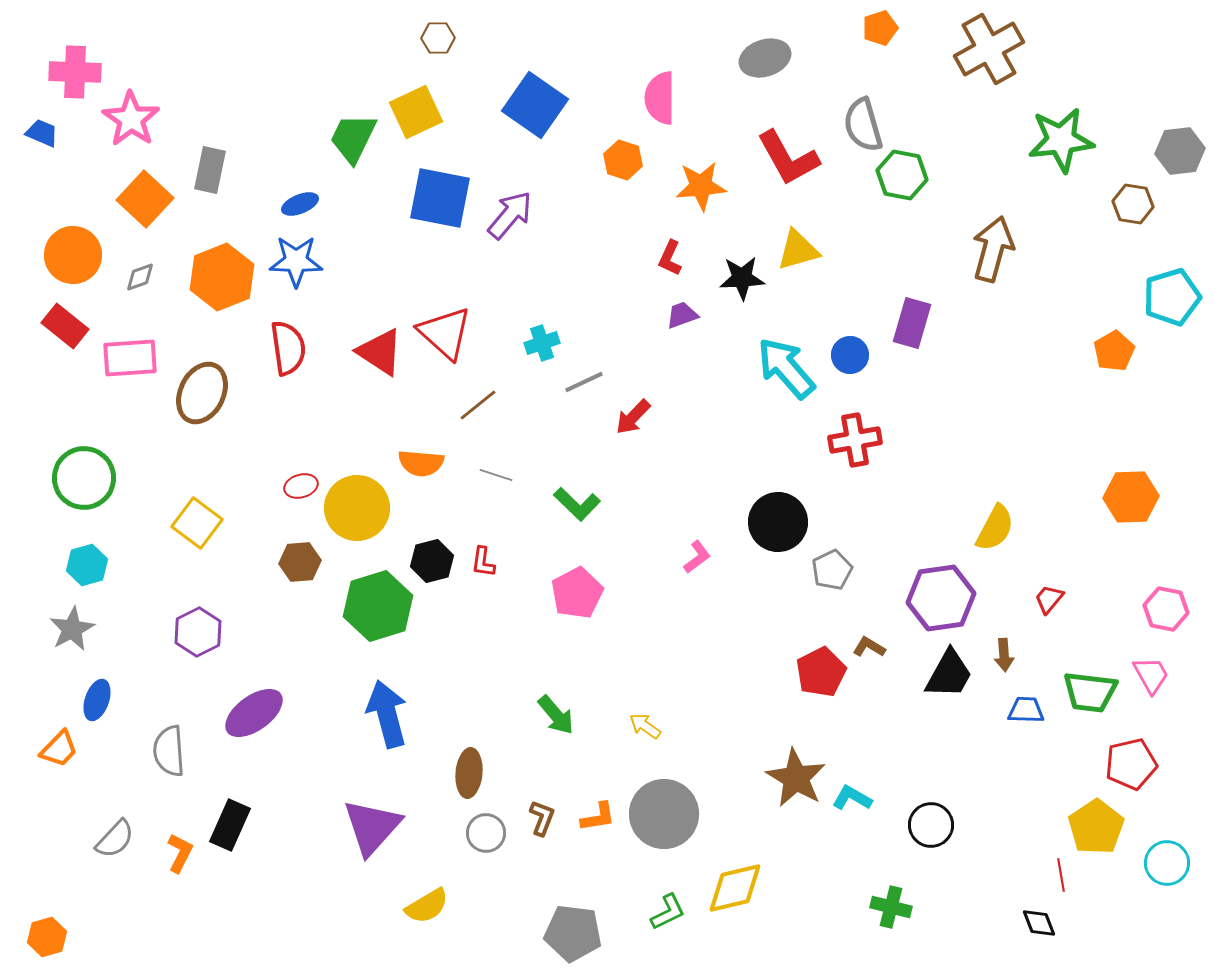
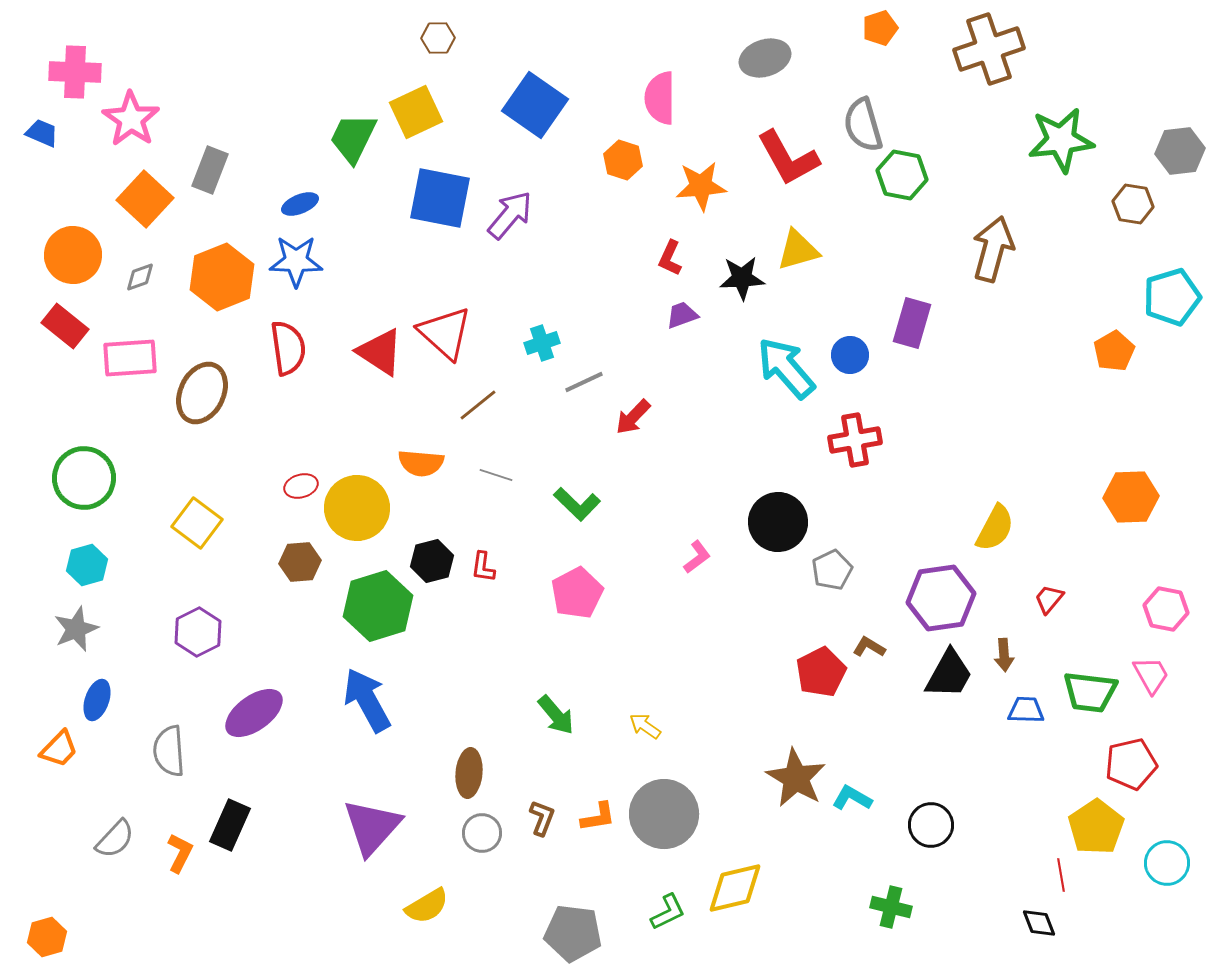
brown cross at (989, 49): rotated 10 degrees clockwise
gray rectangle at (210, 170): rotated 9 degrees clockwise
red L-shape at (483, 562): moved 5 px down
gray star at (72, 629): moved 4 px right; rotated 6 degrees clockwise
blue arrow at (387, 714): moved 20 px left, 14 px up; rotated 14 degrees counterclockwise
gray circle at (486, 833): moved 4 px left
